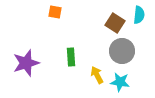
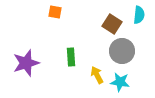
brown square: moved 3 px left, 1 px down
